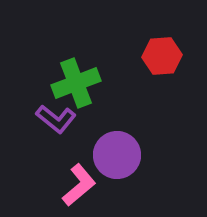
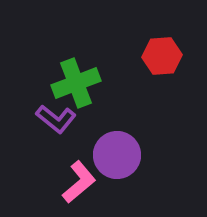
pink L-shape: moved 3 px up
